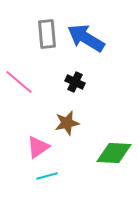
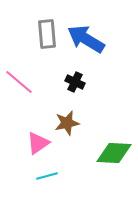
blue arrow: moved 1 px down
pink triangle: moved 4 px up
